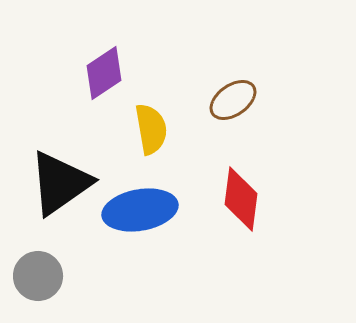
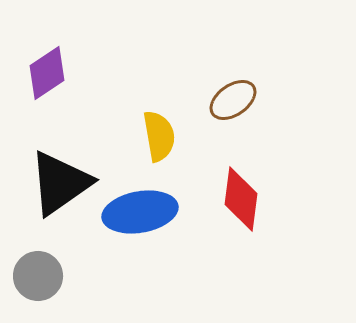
purple diamond: moved 57 px left
yellow semicircle: moved 8 px right, 7 px down
blue ellipse: moved 2 px down
